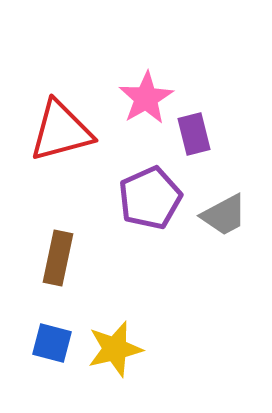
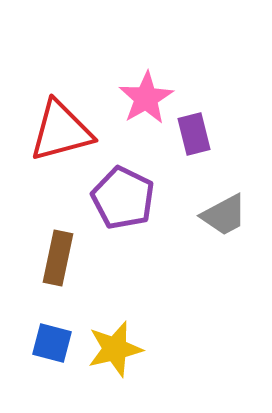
purple pentagon: moved 27 px left; rotated 22 degrees counterclockwise
